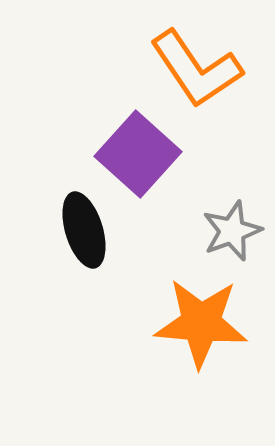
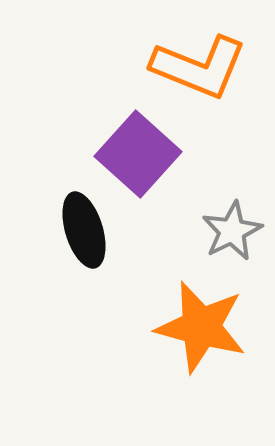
orange L-shape: moved 3 px right, 2 px up; rotated 34 degrees counterclockwise
gray star: rotated 6 degrees counterclockwise
orange star: moved 4 px down; rotated 10 degrees clockwise
